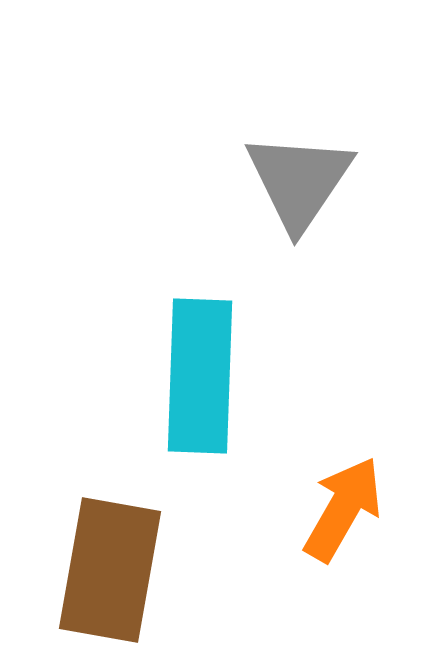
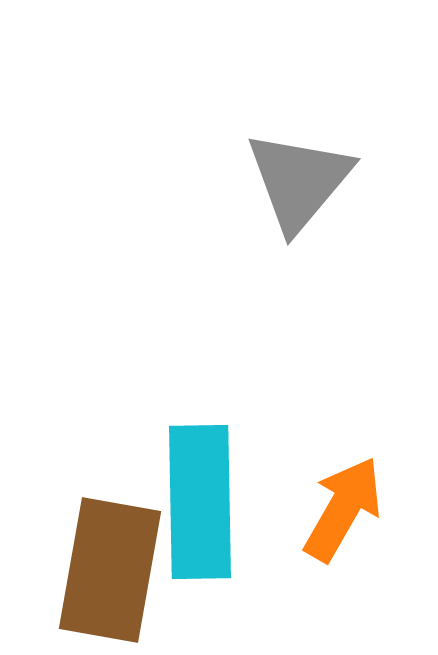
gray triangle: rotated 6 degrees clockwise
cyan rectangle: moved 126 px down; rotated 3 degrees counterclockwise
